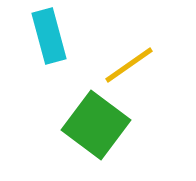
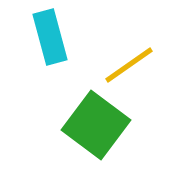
cyan rectangle: moved 1 px right, 1 px down
